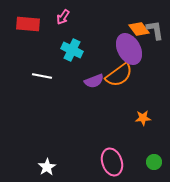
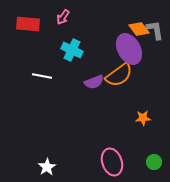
purple semicircle: moved 1 px down
